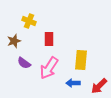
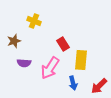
yellow cross: moved 5 px right
red rectangle: moved 14 px right, 5 px down; rotated 32 degrees counterclockwise
purple semicircle: rotated 32 degrees counterclockwise
pink arrow: moved 1 px right
blue arrow: rotated 104 degrees counterclockwise
